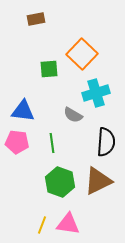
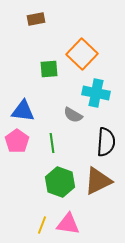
cyan cross: rotated 28 degrees clockwise
pink pentagon: moved 1 px up; rotated 30 degrees clockwise
